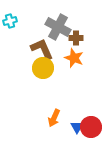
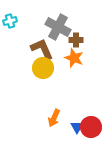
brown cross: moved 2 px down
